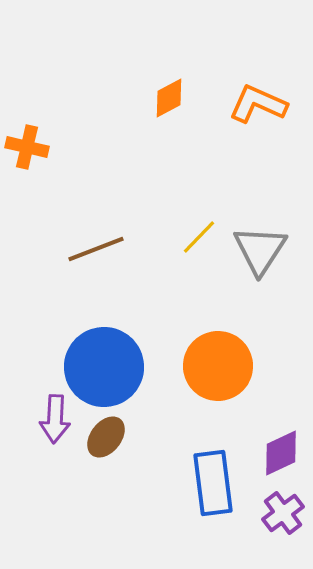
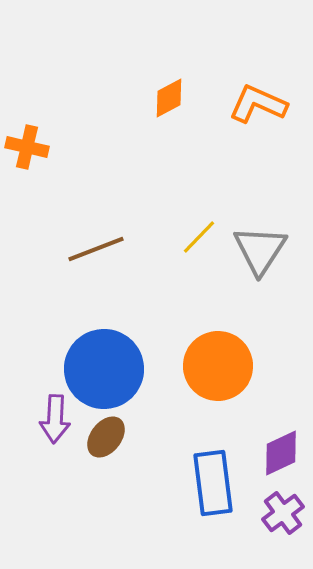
blue circle: moved 2 px down
